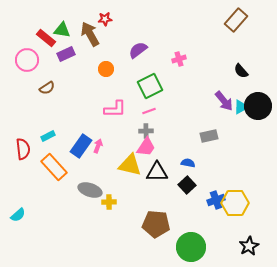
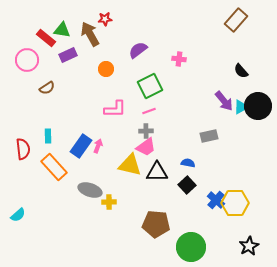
purple rectangle: moved 2 px right, 1 px down
pink cross: rotated 24 degrees clockwise
cyan rectangle: rotated 64 degrees counterclockwise
pink trapezoid: rotated 20 degrees clockwise
blue cross: rotated 30 degrees counterclockwise
